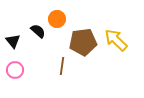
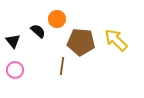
brown pentagon: moved 2 px left; rotated 12 degrees clockwise
